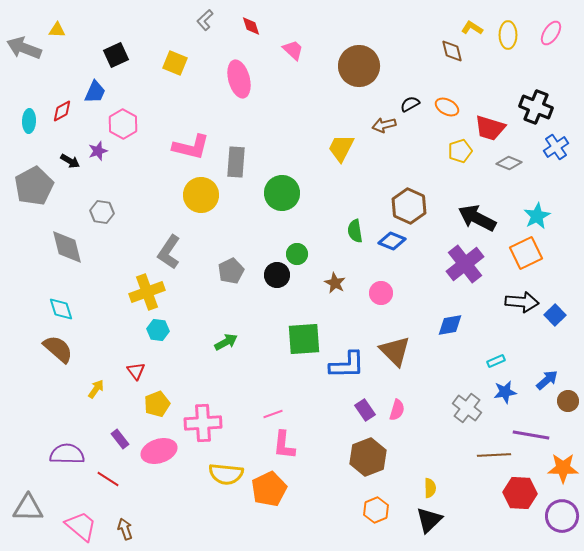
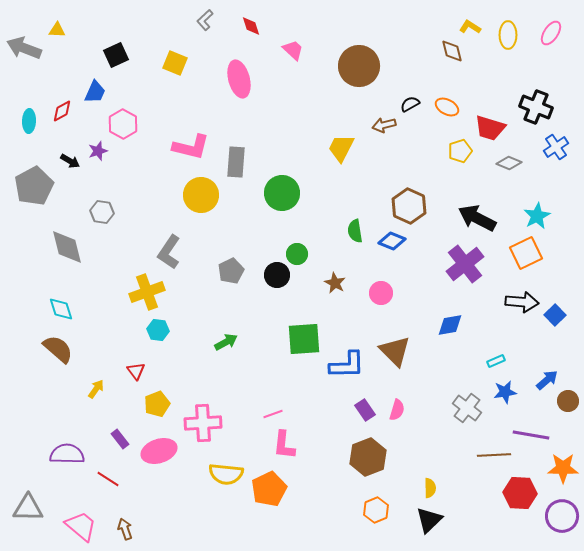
yellow L-shape at (472, 28): moved 2 px left, 1 px up
